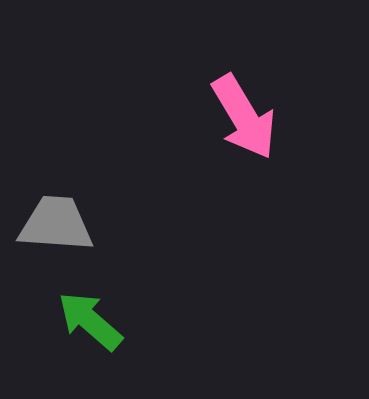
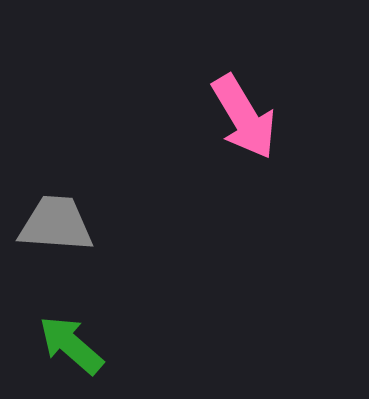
green arrow: moved 19 px left, 24 px down
